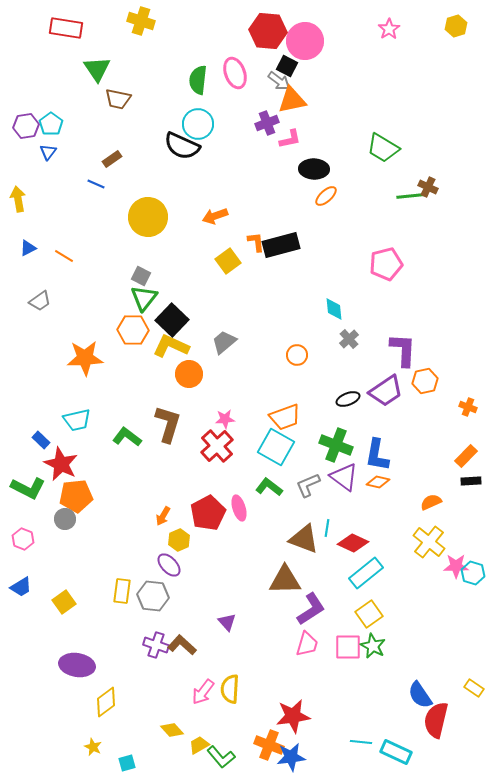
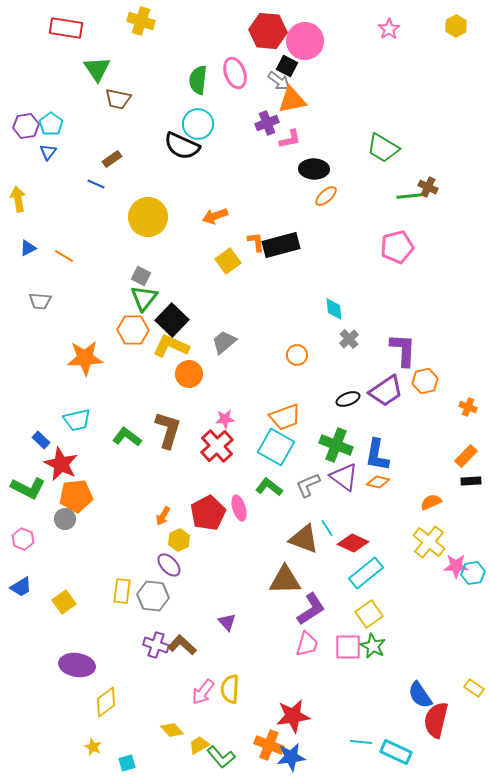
yellow hexagon at (456, 26): rotated 10 degrees counterclockwise
pink pentagon at (386, 264): moved 11 px right, 17 px up
gray trapezoid at (40, 301): rotated 40 degrees clockwise
brown L-shape at (168, 424): moved 6 px down
cyan line at (327, 528): rotated 42 degrees counterclockwise
cyan hexagon at (473, 573): rotated 25 degrees counterclockwise
